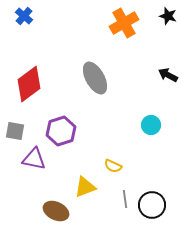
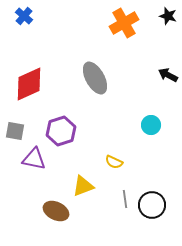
red diamond: rotated 12 degrees clockwise
yellow semicircle: moved 1 px right, 4 px up
yellow triangle: moved 2 px left, 1 px up
